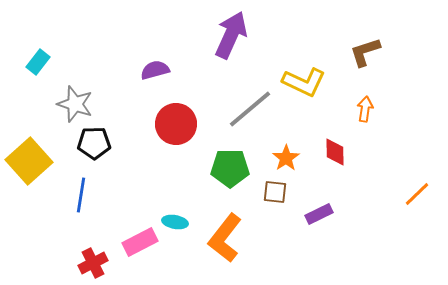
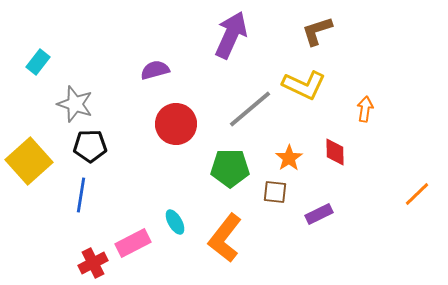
brown L-shape: moved 48 px left, 21 px up
yellow L-shape: moved 3 px down
black pentagon: moved 4 px left, 3 px down
orange star: moved 3 px right
cyan ellipse: rotated 50 degrees clockwise
pink rectangle: moved 7 px left, 1 px down
